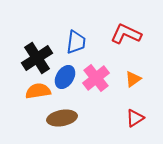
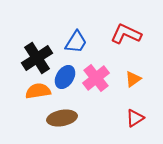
blue trapezoid: rotated 25 degrees clockwise
